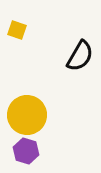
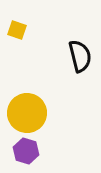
black semicircle: rotated 44 degrees counterclockwise
yellow circle: moved 2 px up
